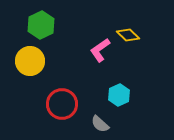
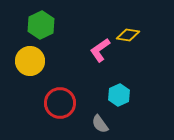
yellow diamond: rotated 35 degrees counterclockwise
red circle: moved 2 px left, 1 px up
gray semicircle: rotated 12 degrees clockwise
